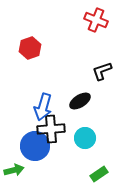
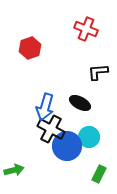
red cross: moved 10 px left, 9 px down
black L-shape: moved 4 px left, 1 px down; rotated 15 degrees clockwise
black ellipse: moved 2 px down; rotated 60 degrees clockwise
blue arrow: moved 2 px right
black cross: rotated 32 degrees clockwise
cyan circle: moved 4 px right, 1 px up
blue circle: moved 32 px right
green rectangle: rotated 30 degrees counterclockwise
